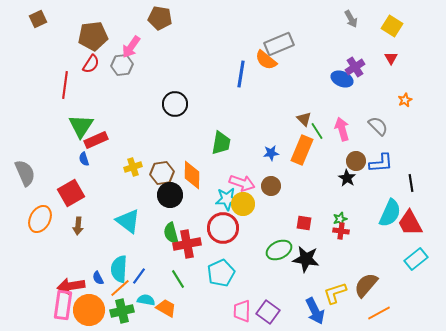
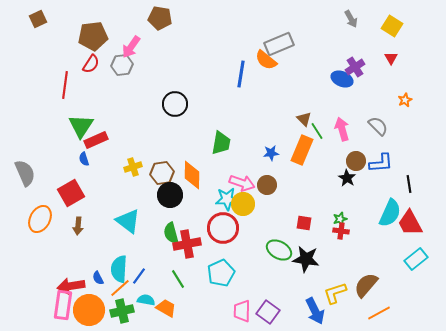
black line at (411, 183): moved 2 px left, 1 px down
brown circle at (271, 186): moved 4 px left, 1 px up
green ellipse at (279, 250): rotated 55 degrees clockwise
